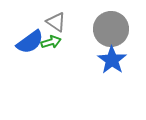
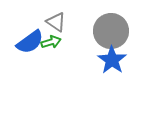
gray circle: moved 2 px down
